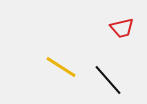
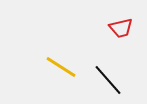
red trapezoid: moved 1 px left
